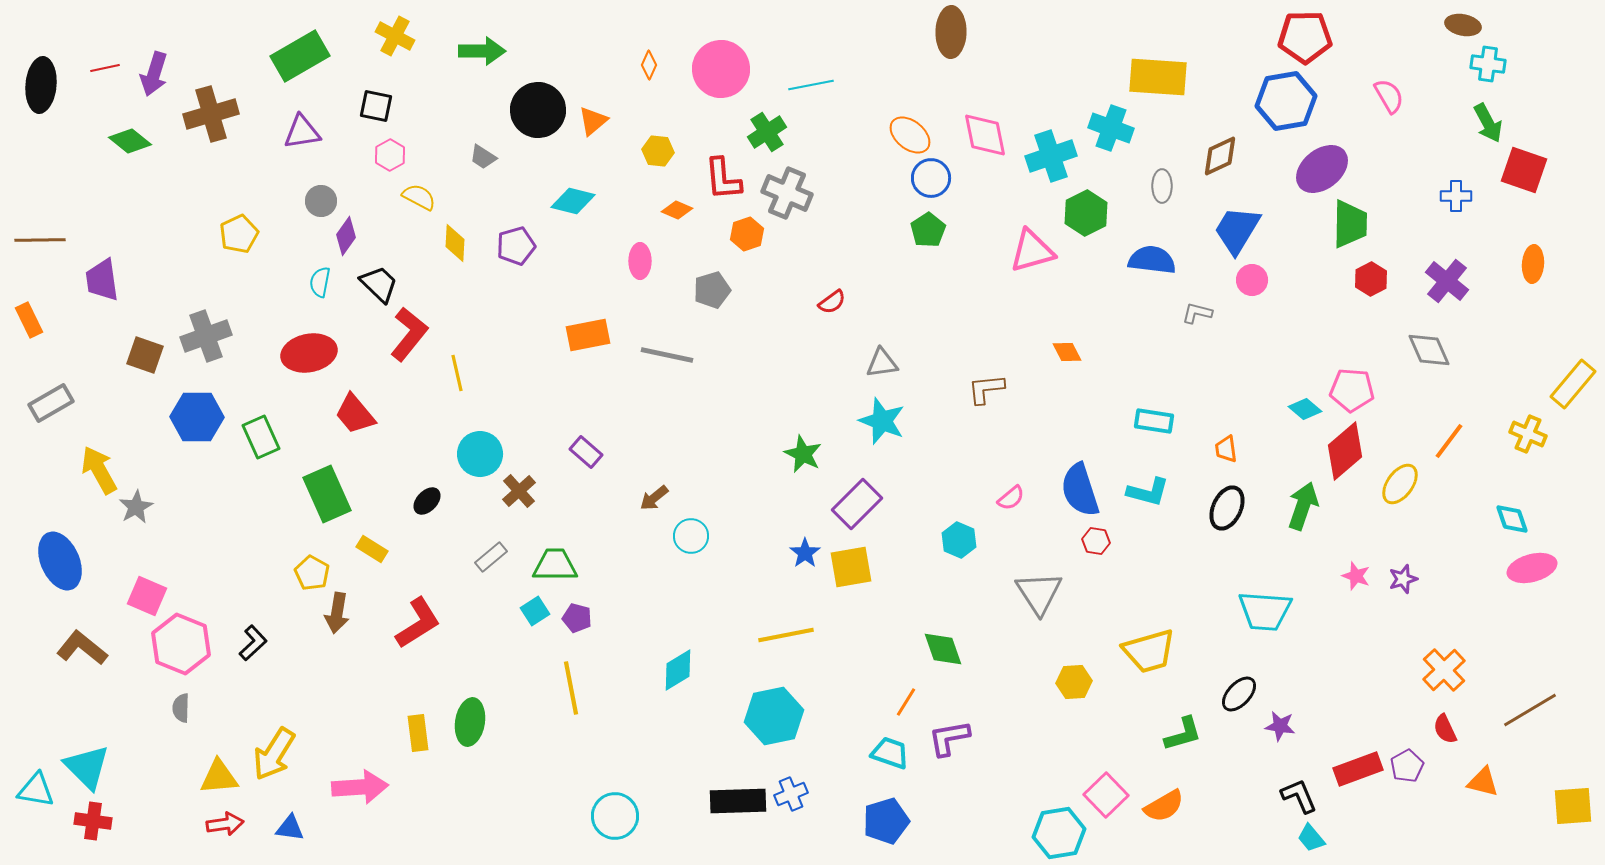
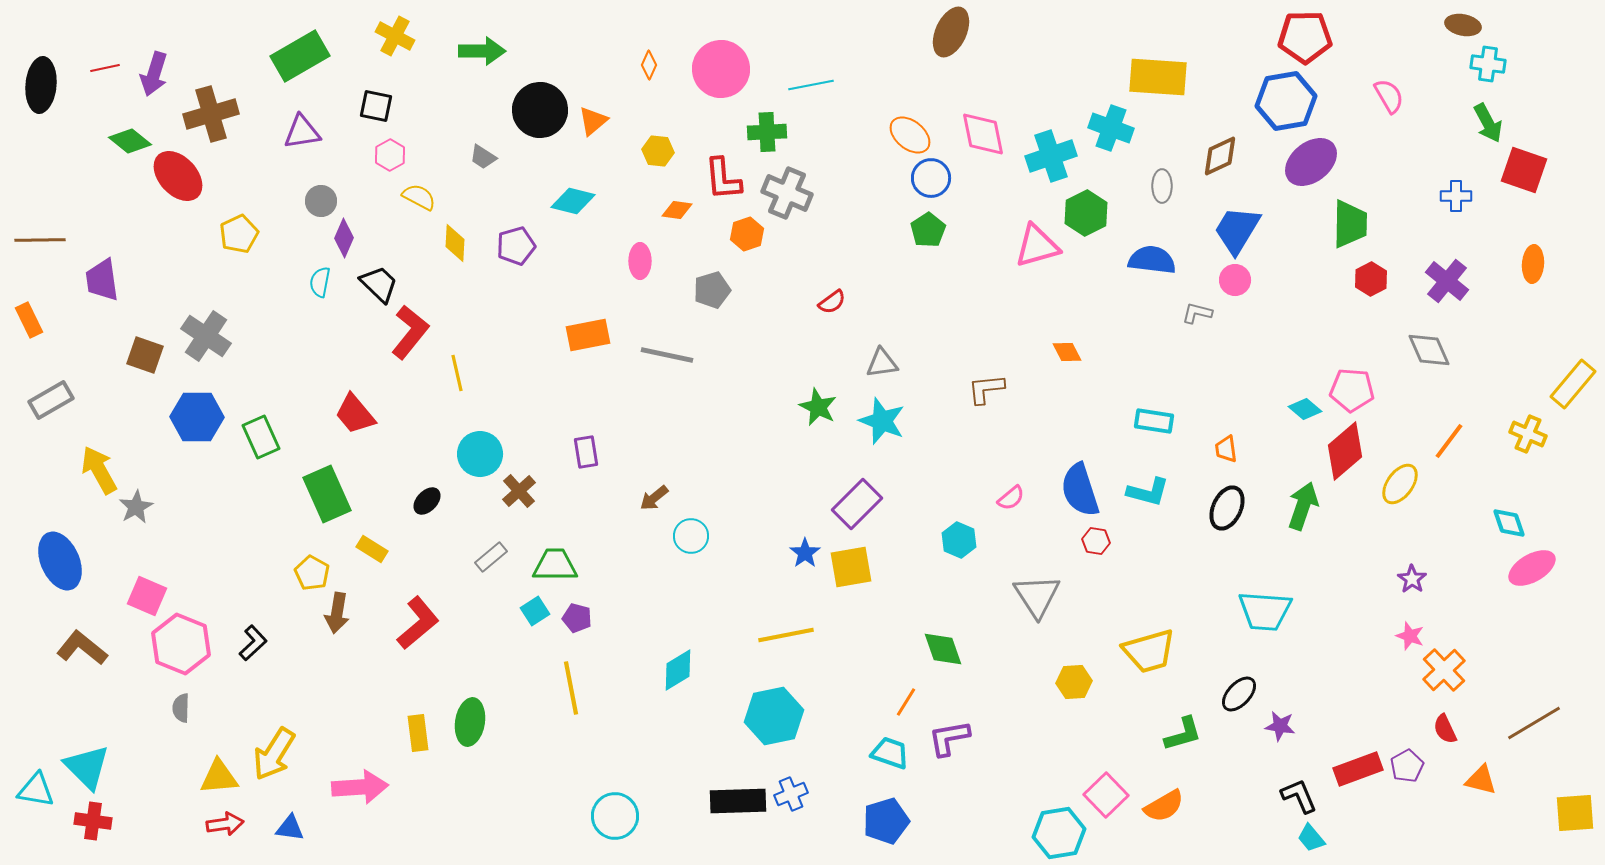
brown ellipse at (951, 32): rotated 24 degrees clockwise
black circle at (538, 110): moved 2 px right
green cross at (767, 132): rotated 30 degrees clockwise
pink diamond at (985, 135): moved 2 px left, 1 px up
purple ellipse at (1322, 169): moved 11 px left, 7 px up
orange diamond at (677, 210): rotated 16 degrees counterclockwise
purple diamond at (346, 236): moved 2 px left, 2 px down; rotated 12 degrees counterclockwise
pink triangle at (1032, 251): moved 5 px right, 5 px up
pink circle at (1252, 280): moved 17 px left
red L-shape at (409, 334): moved 1 px right, 2 px up
gray cross at (206, 336): rotated 36 degrees counterclockwise
red ellipse at (309, 353): moved 131 px left, 177 px up; rotated 58 degrees clockwise
gray rectangle at (51, 403): moved 3 px up
purple rectangle at (586, 452): rotated 40 degrees clockwise
green star at (803, 454): moved 15 px right, 47 px up
cyan diamond at (1512, 519): moved 3 px left, 4 px down
pink ellipse at (1532, 568): rotated 15 degrees counterclockwise
pink star at (1356, 576): moved 54 px right, 60 px down
purple star at (1403, 579): moved 9 px right; rotated 20 degrees counterclockwise
gray triangle at (1039, 593): moved 2 px left, 3 px down
red L-shape at (418, 623): rotated 8 degrees counterclockwise
brown line at (1530, 710): moved 4 px right, 13 px down
orange triangle at (1483, 782): moved 2 px left, 2 px up
yellow square at (1573, 806): moved 2 px right, 7 px down
